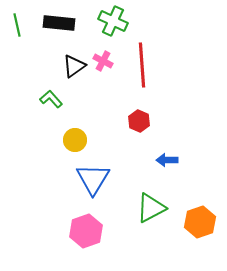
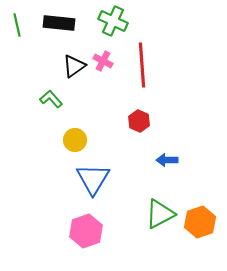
green triangle: moved 9 px right, 6 px down
